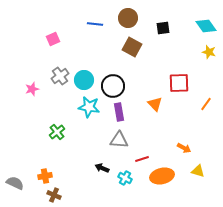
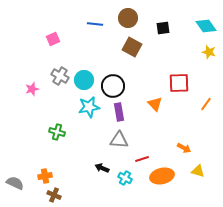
gray cross: rotated 24 degrees counterclockwise
cyan star: rotated 20 degrees counterclockwise
green cross: rotated 35 degrees counterclockwise
